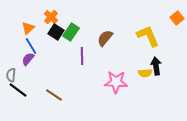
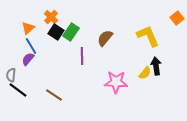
yellow semicircle: rotated 48 degrees counterclockwise
